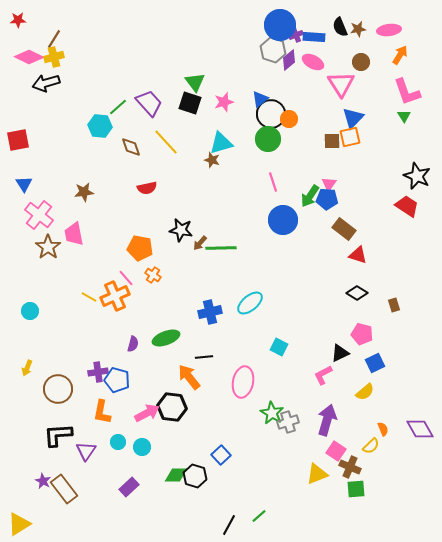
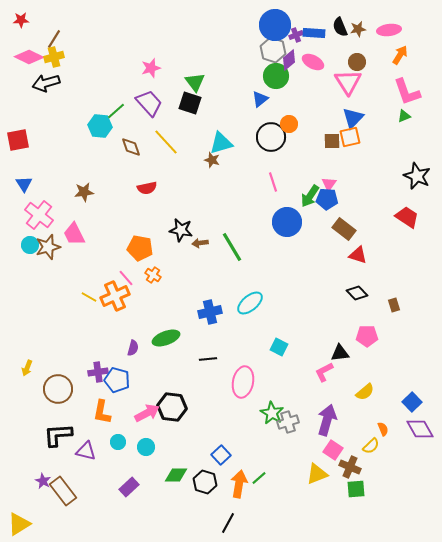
red star at (18, 20): moved 3 px right
blue circle at (280, 25): moved 5 px left
blue rectangle at (314, 37): moved 4 px up
brown circle at (361, 62): moved 4 px left
pink triangle at (341, 84): moved 7 px right, 2 px up
pink star at (224, 102): moved 73 px left, 34 px up
green line at (118, 107): moved 2 px left, 4 px down
black circle at (271, 114): moved 23 px down
green triangle at (404, 116): rotated 40 degrees clockwise
orange circle at (289, 119): moved 5 px down
green circle at (268, 139): moved 8 px right, 63 px up
red trapezoid at (407, 206): moved 11 px down
blue circle at (283, 220): moved 4 px right, 2 px down
pink trapezoid at (74, 234): rotated 15 degrees counterclockwise
brown arrow at (200, 243): rotated 42 degrees clockwise
brown star at (48, 247): rotated 20 degrees clockwise
green line at (221, 248): moved 11 px right, 1 px up; rotated 60 degrees clockwise
black diamond at (357, 293): rotated 15 degrees clockwise
cyan circle at (30, 311): moved 66 px up
pink pentagon at (362, 334): moved 5 px right, 2 px down; rotated 15 degrees counterclockwise
purple semicircle at (133, 344): moved 4 px down
black triangle at (340, 353): rotated 18 degrees clockwise
black line at (204, 357): moved 4 px right, 2 px down
blue square at (375, 363): moved 37 px right, 39 px down; rotated 18 degrees counterclockwise
pink L-shape at (323, 375): moved 1 px right, 3 px up
orange arrow at (189, 377): moved 50 px right, 107 px down; rotated 48 degrees clockwise
cyan circle at (142, 447): moved 4 px right
purple triangle at (86, 451): rotated 50 degrees counterclockwise
pink square at (336, 451): moved 3 px left, 1 px up
black hexagon at (195, 476): moved 10 px right, 6 px down
brown rectangle at (64, 489): moved 1 px left, 2 px down
green line at (259, 516): moved 38 px up
black line at (229, 525): moved 1 px left, 2 px up
